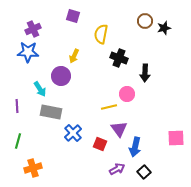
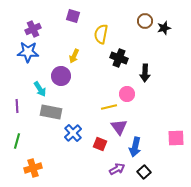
purple triangle: moved 2 px up
green line: moved 1 px left
